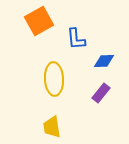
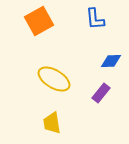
blue L-shape: moved 19 px right, 20 px up
blue diamond: moved 7 px right
yellow ellipse: rotated 56 degrees counterclockwise
yellow trapezoid: moved 4 px up
